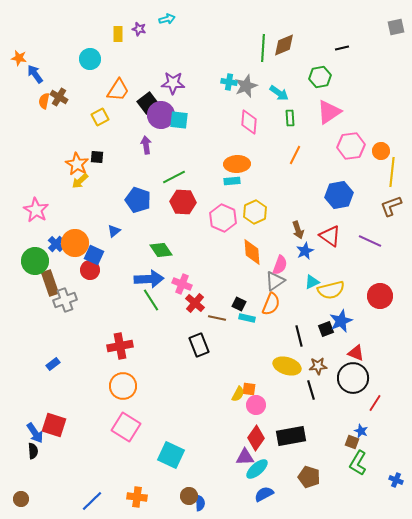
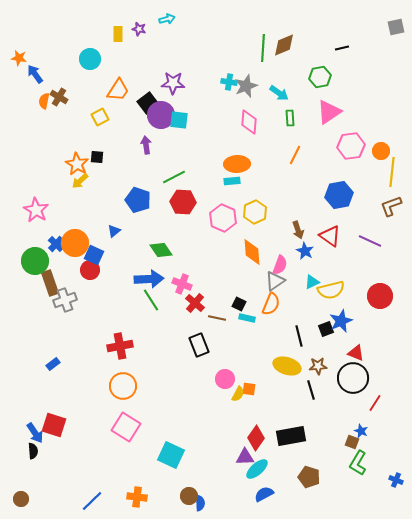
blue star at (305, 251): rotated 18 degrees counterclockwise
pink circle at (256, 405): moved 31 px left, 26 px up
